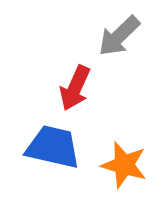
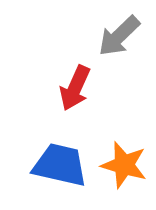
blue trapezoid: moved 7 px right, 18 px down
